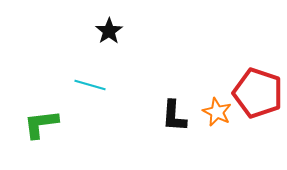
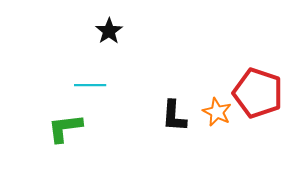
cyan line: rotated 16 degrees counterclockwise
green L-shape: moved 24 px right, 4 px down
